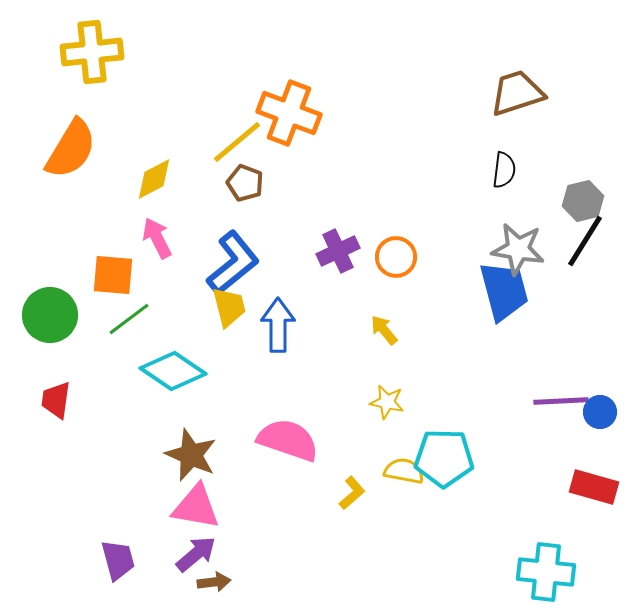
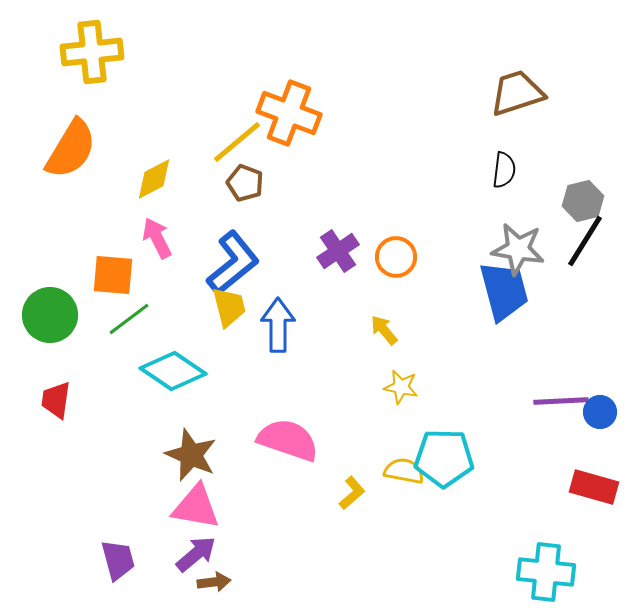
purple cross: rotated 9 degrees counterclockwise
yellow star: moved 14 px right, 15 px up
